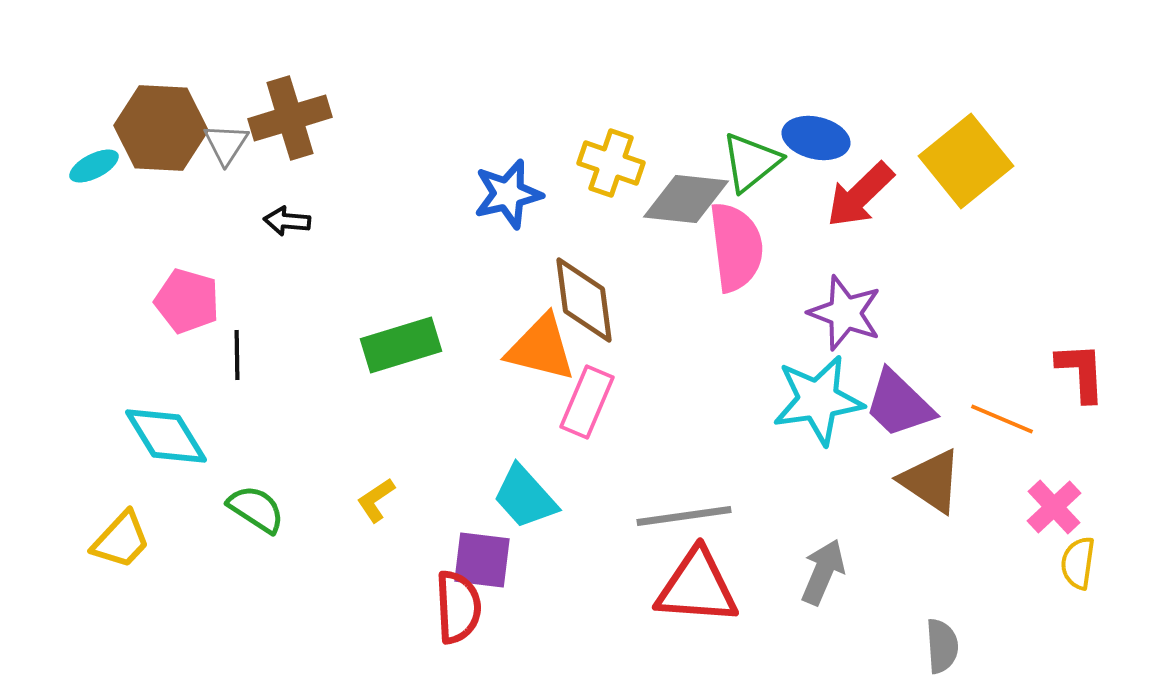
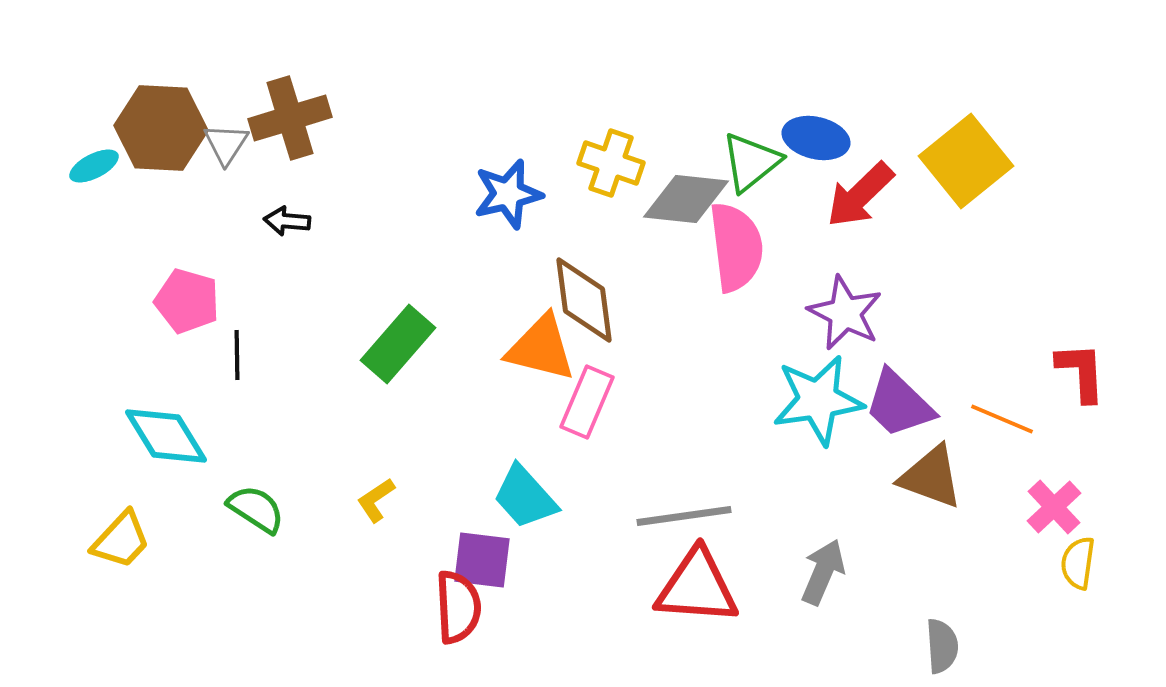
purple star: rotated 6 degrees clockwise
green rectangle: moved 3 px left, 1 px up; rotated 32 degrees counterclockwise
brown triangle: moved 4 px up; rotated 14 degrees counterclockwise
